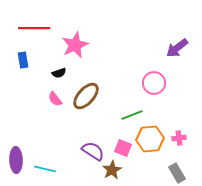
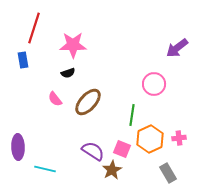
red line: rotated 72 degrees counterclockwise
pink star: moved 2 px left; rotated 24 degrees clockwise
black semicircle: moved 9 px right
pink circle: moved 1 px down
brown ellipse: moved 2 px right, 6 px down
green line: rotated 60 degrees counterclockwise
orange hexagon: rotated 20 degrees counterclockwise
pink square: moved 1 px left, 1 px down
purple ellipse: moved 2 px right, 13 px up
gray rectangle: moved 9 px left
